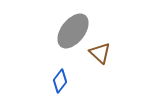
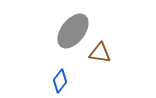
brown triangle: rotated 35 degrees counterclockwise
